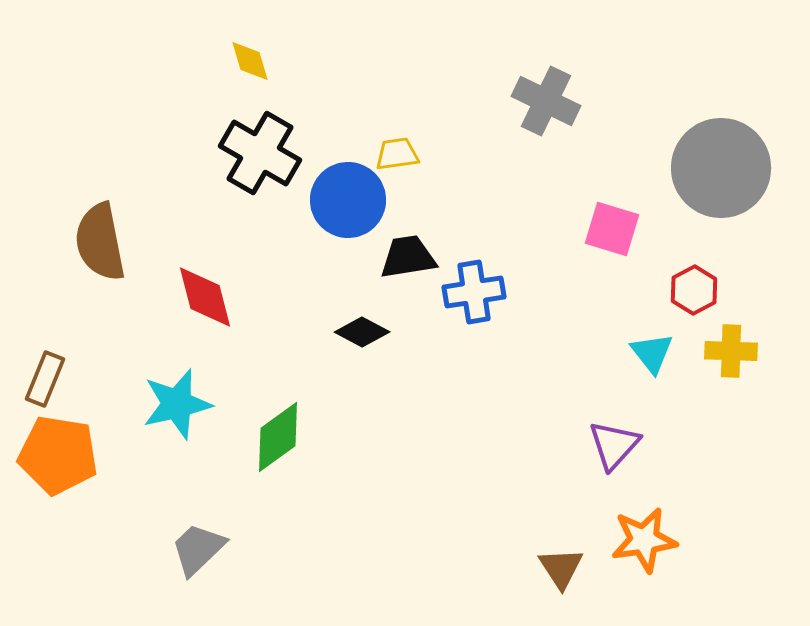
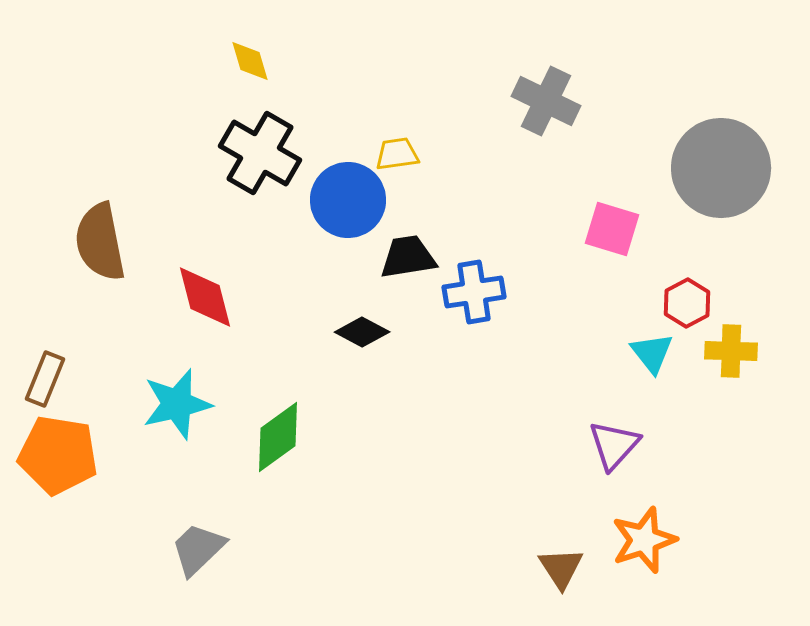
red hexagon: moved 7 px left, 13 px down
orange star: rotated 10 degrees counterclockwise
